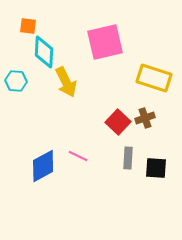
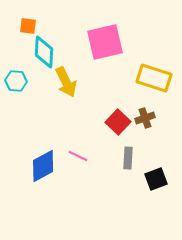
black square: moved 11 px down; rotated 25 degrees counterclockwise
